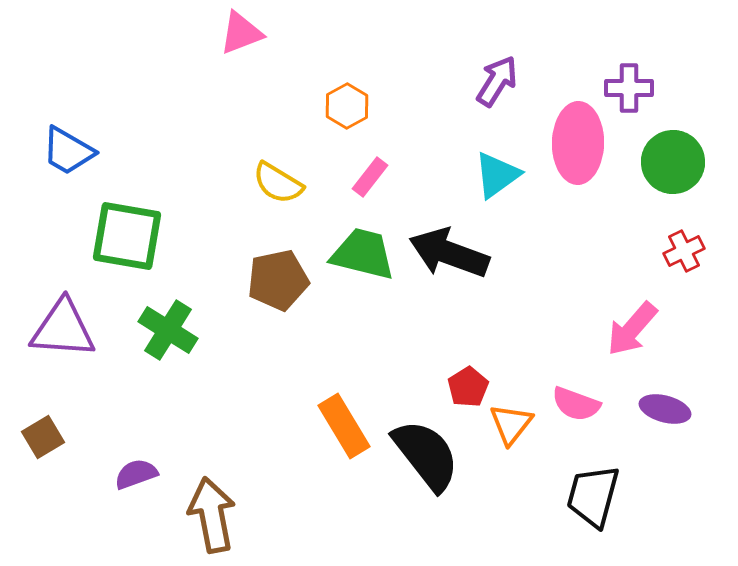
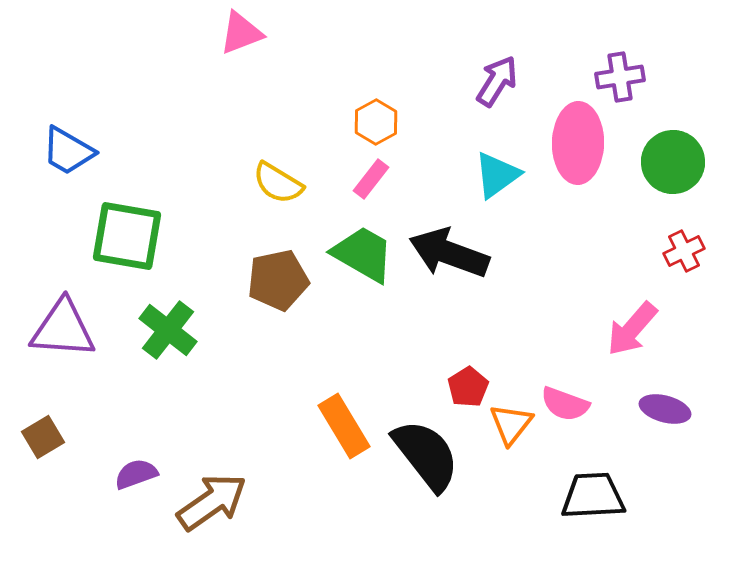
purple cross: moved 9 px left, 11 px up; rotated 9 degrees counterclockwise
orange hexagon: moved 29 px right, 16 px down
pink rectangle: moved 1 px right, 2 px down
green trapezoid: rotated 16 degrees clockwise
green cross: rotated 6 degrees clockwise
pink semicircle: moved 11 px left
black trapezoid: rotated 72 degrees clockwise
brown arrow: moved 13 px up; rotated 66 degrees clockwise
